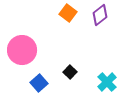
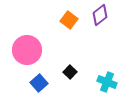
orange square: moved 1 px right, 7 px down
pink circle: moved 5 px right
cyan cross: rotated 24 degrees counterclockwise
